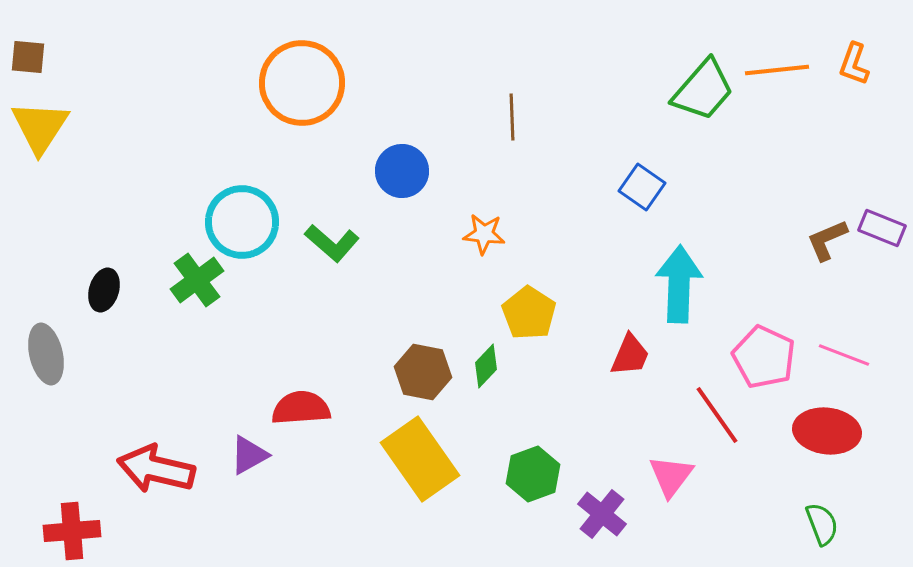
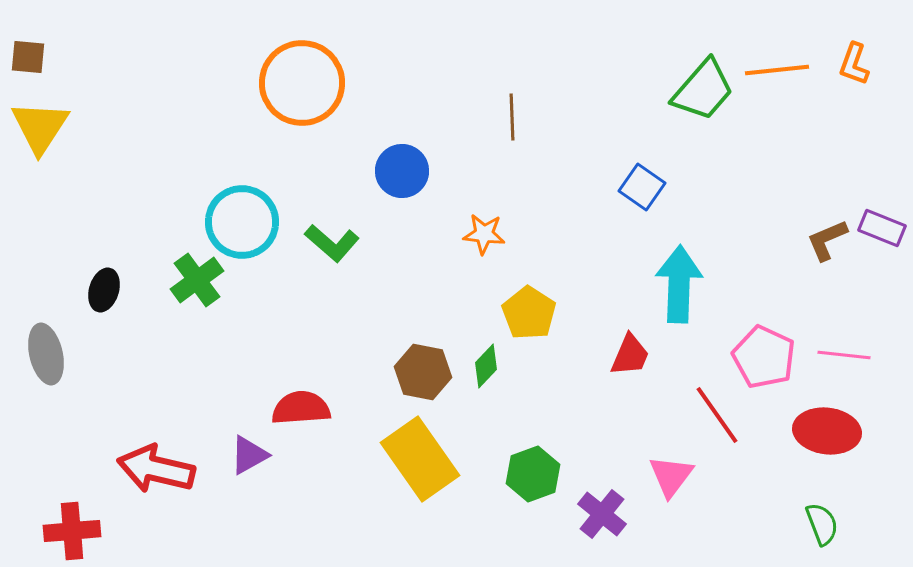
pink line: rotated 15 degrees counterclockwise
